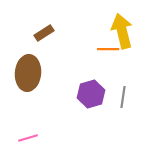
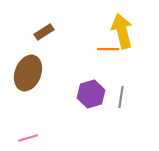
brown rectangle: moved 1 px up
brown ellipse: rotated 16 degrees clockwise
gray line: moved 2 px left
